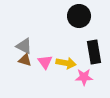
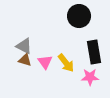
yellow arrow: rotated 42 degrees clockwise
pink star: moved 6 px right
